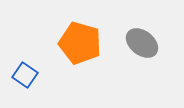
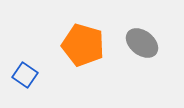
orange pentagon: moved 3 px right, 2 px down
